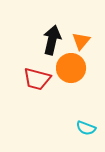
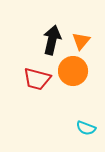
orange circle: moved 2 px right, 3 px down
